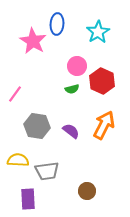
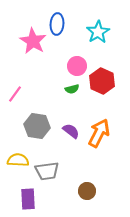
orange arrow: moved 5 px left, 8 px down
